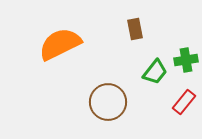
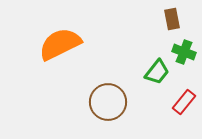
brown rectangle: moved 37 px right, 10 px up
green cross: moved 2 px left, 8 px up; rotated 30 degrees clockwise
green trapezoid: moved 2 px right
